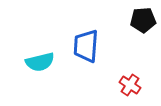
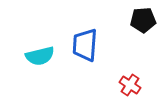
blue trapezoid: moved 1 px left, 1 px up
cyan semicircle: moved 6 px up
